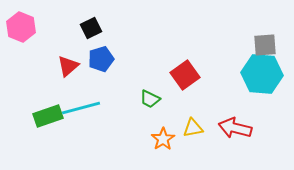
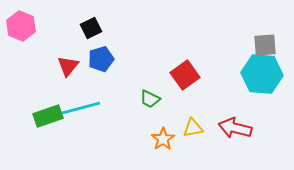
pink hexagon: moved 1 px up
red triangle: rotated 10 degrees counterclockwise
